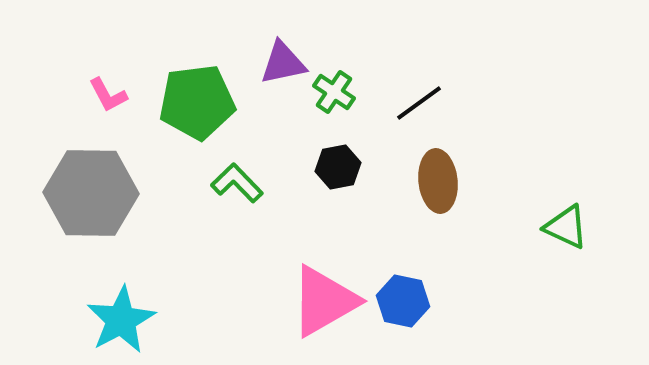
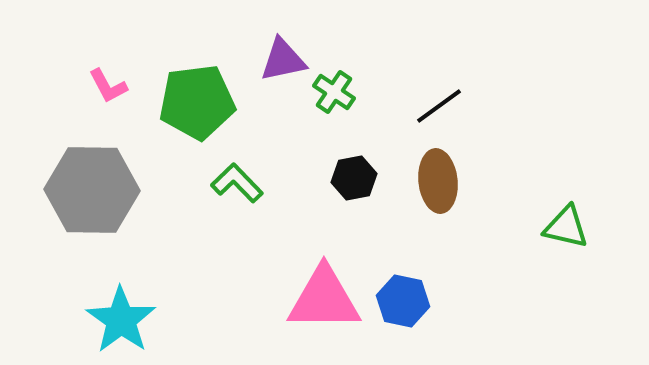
purple triangle: moved 3 px up
pink L-shape: moved 9 px up
black line: moved 20 px right, 3 px down
black hexagon: moved 16 px right, 11 px down
gray hexagon: moved 1 px right, 3 px up
green triangle: rotated 12 degrees counterclockwise
pink triangle: moved 2 px up; rotated 30 degrees clockwise
cyan star: rotated 8 degrees counterclockwise
